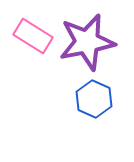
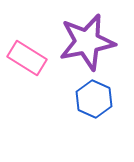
pink rectangle: moved 6 px left, 22 px down
